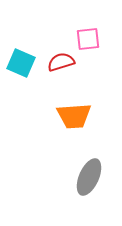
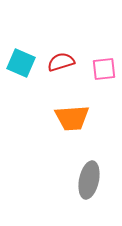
pink square: moved 16 px right, 30 px down
orange trapezoid: moved 2 px left, 2 px down
gray ellipse: moved 3 px down; rotated 12 degrees counterclockwise
